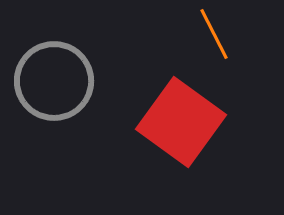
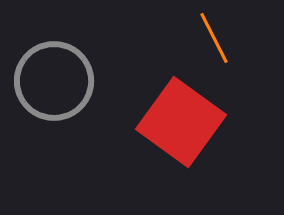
orange line: moved 4 px down
